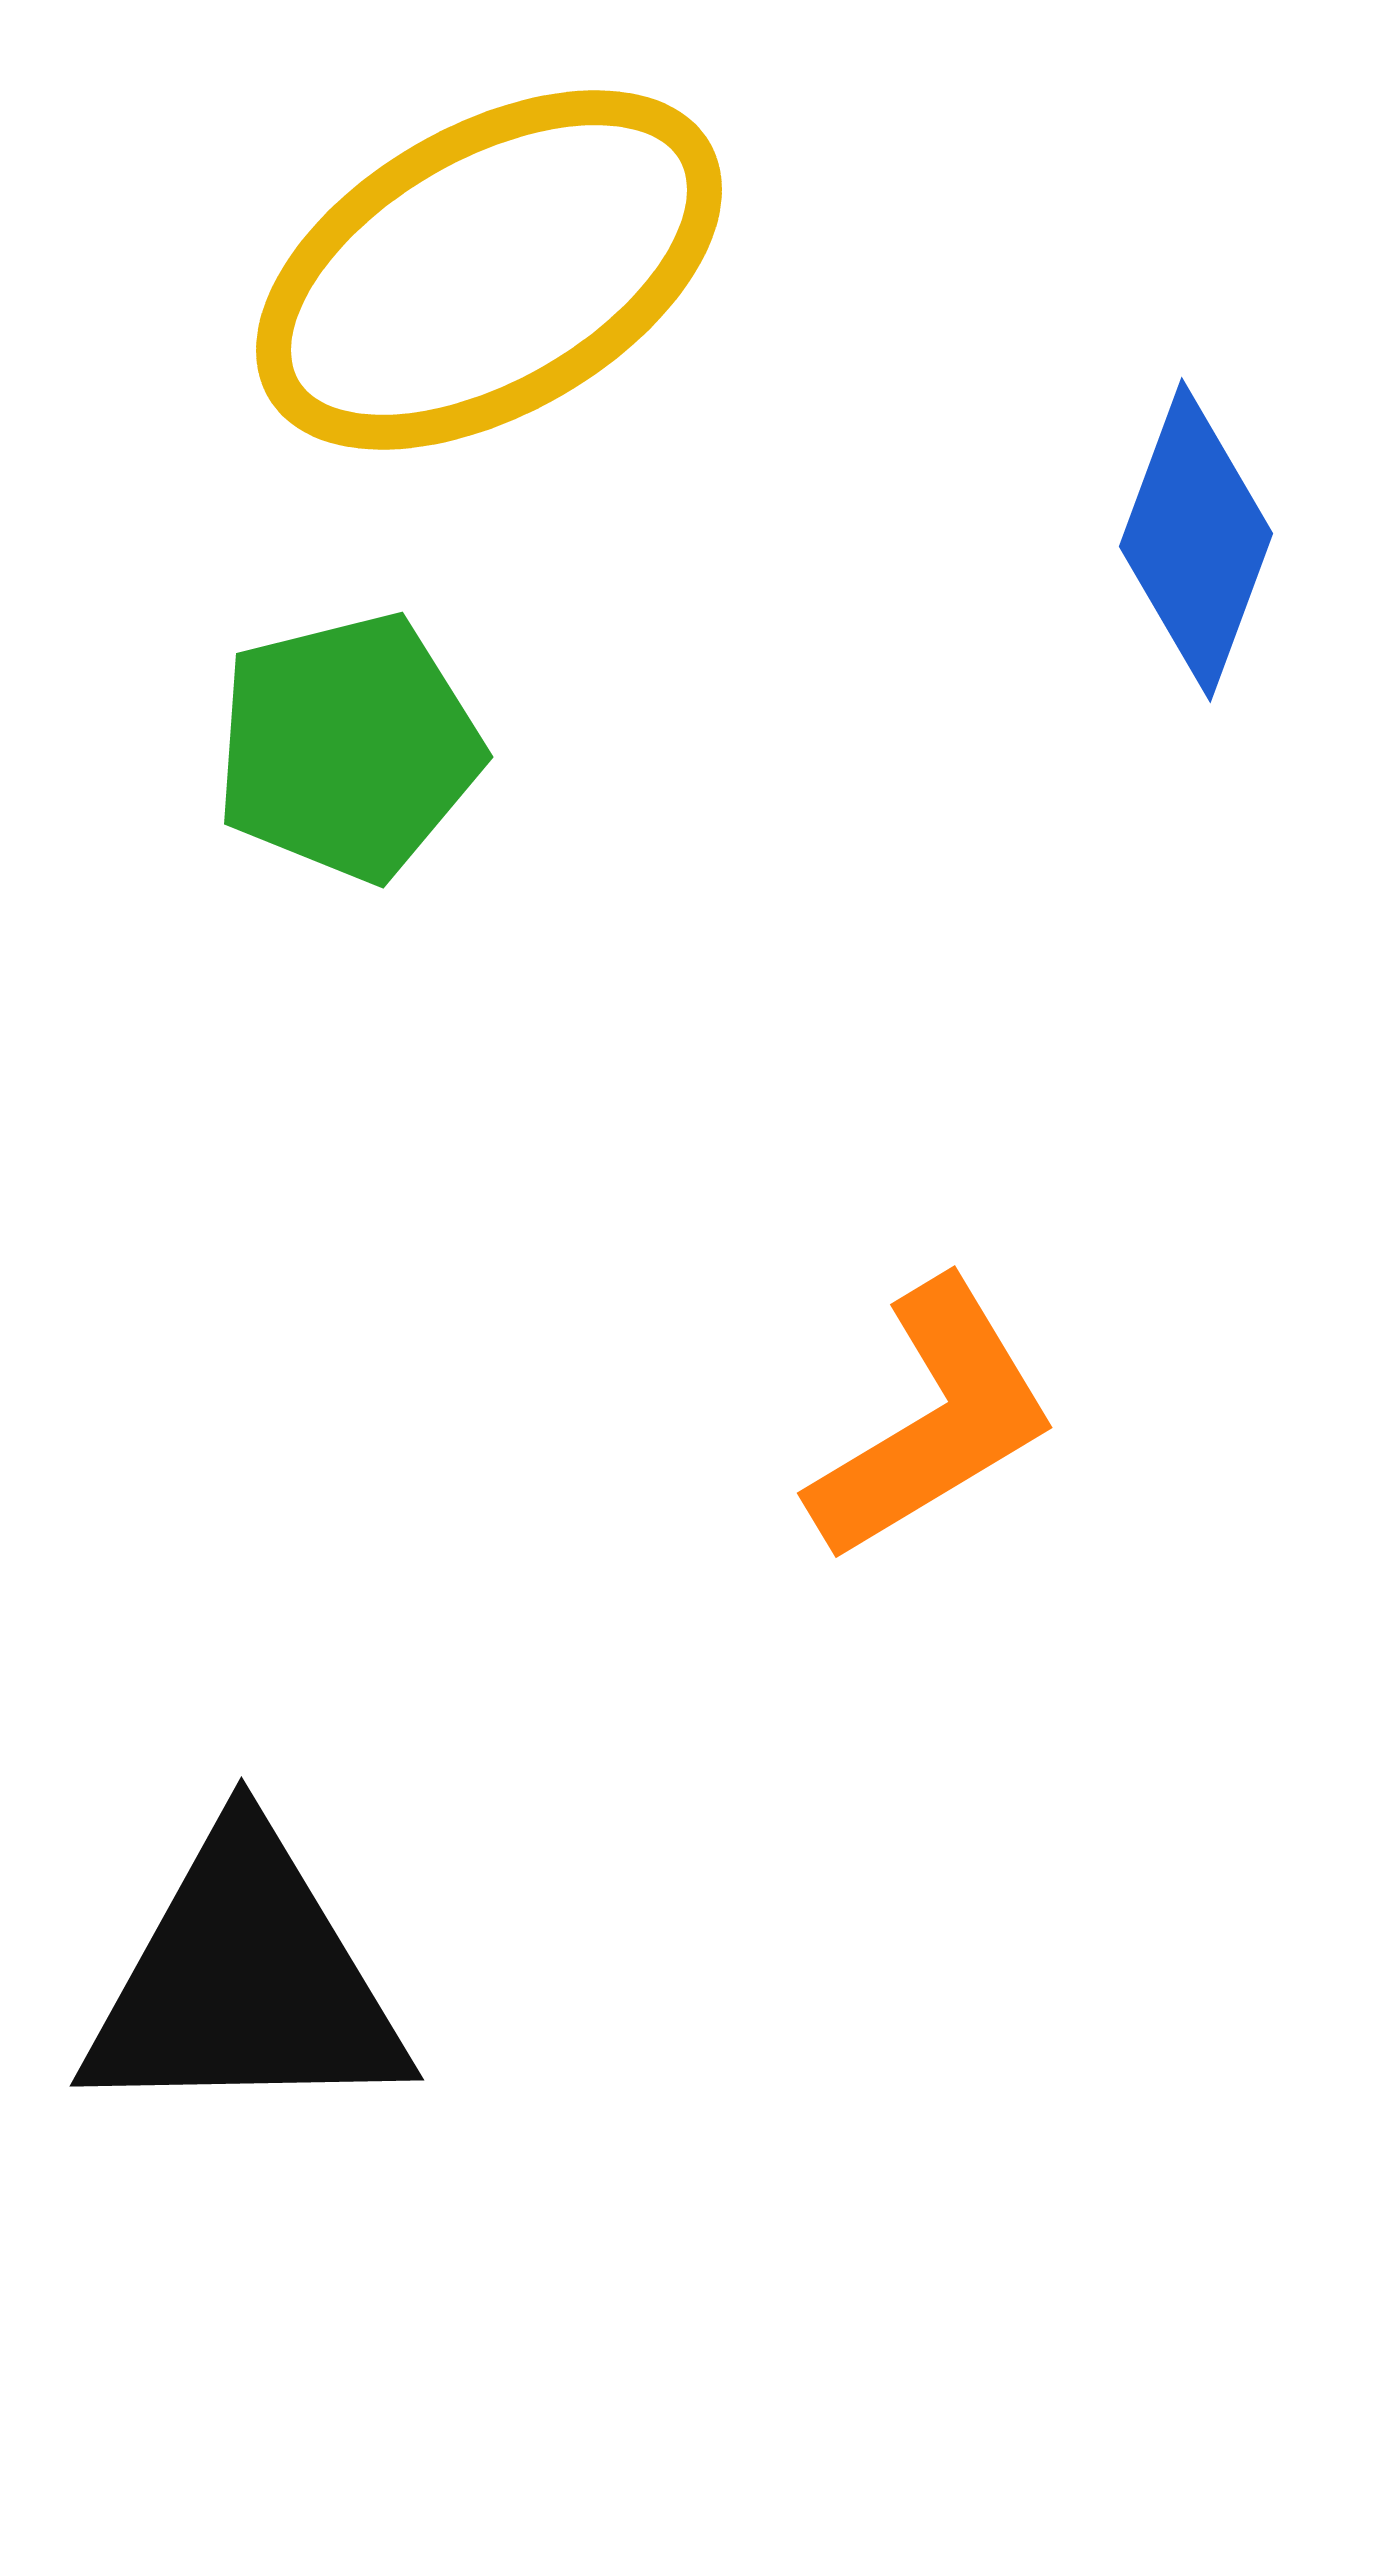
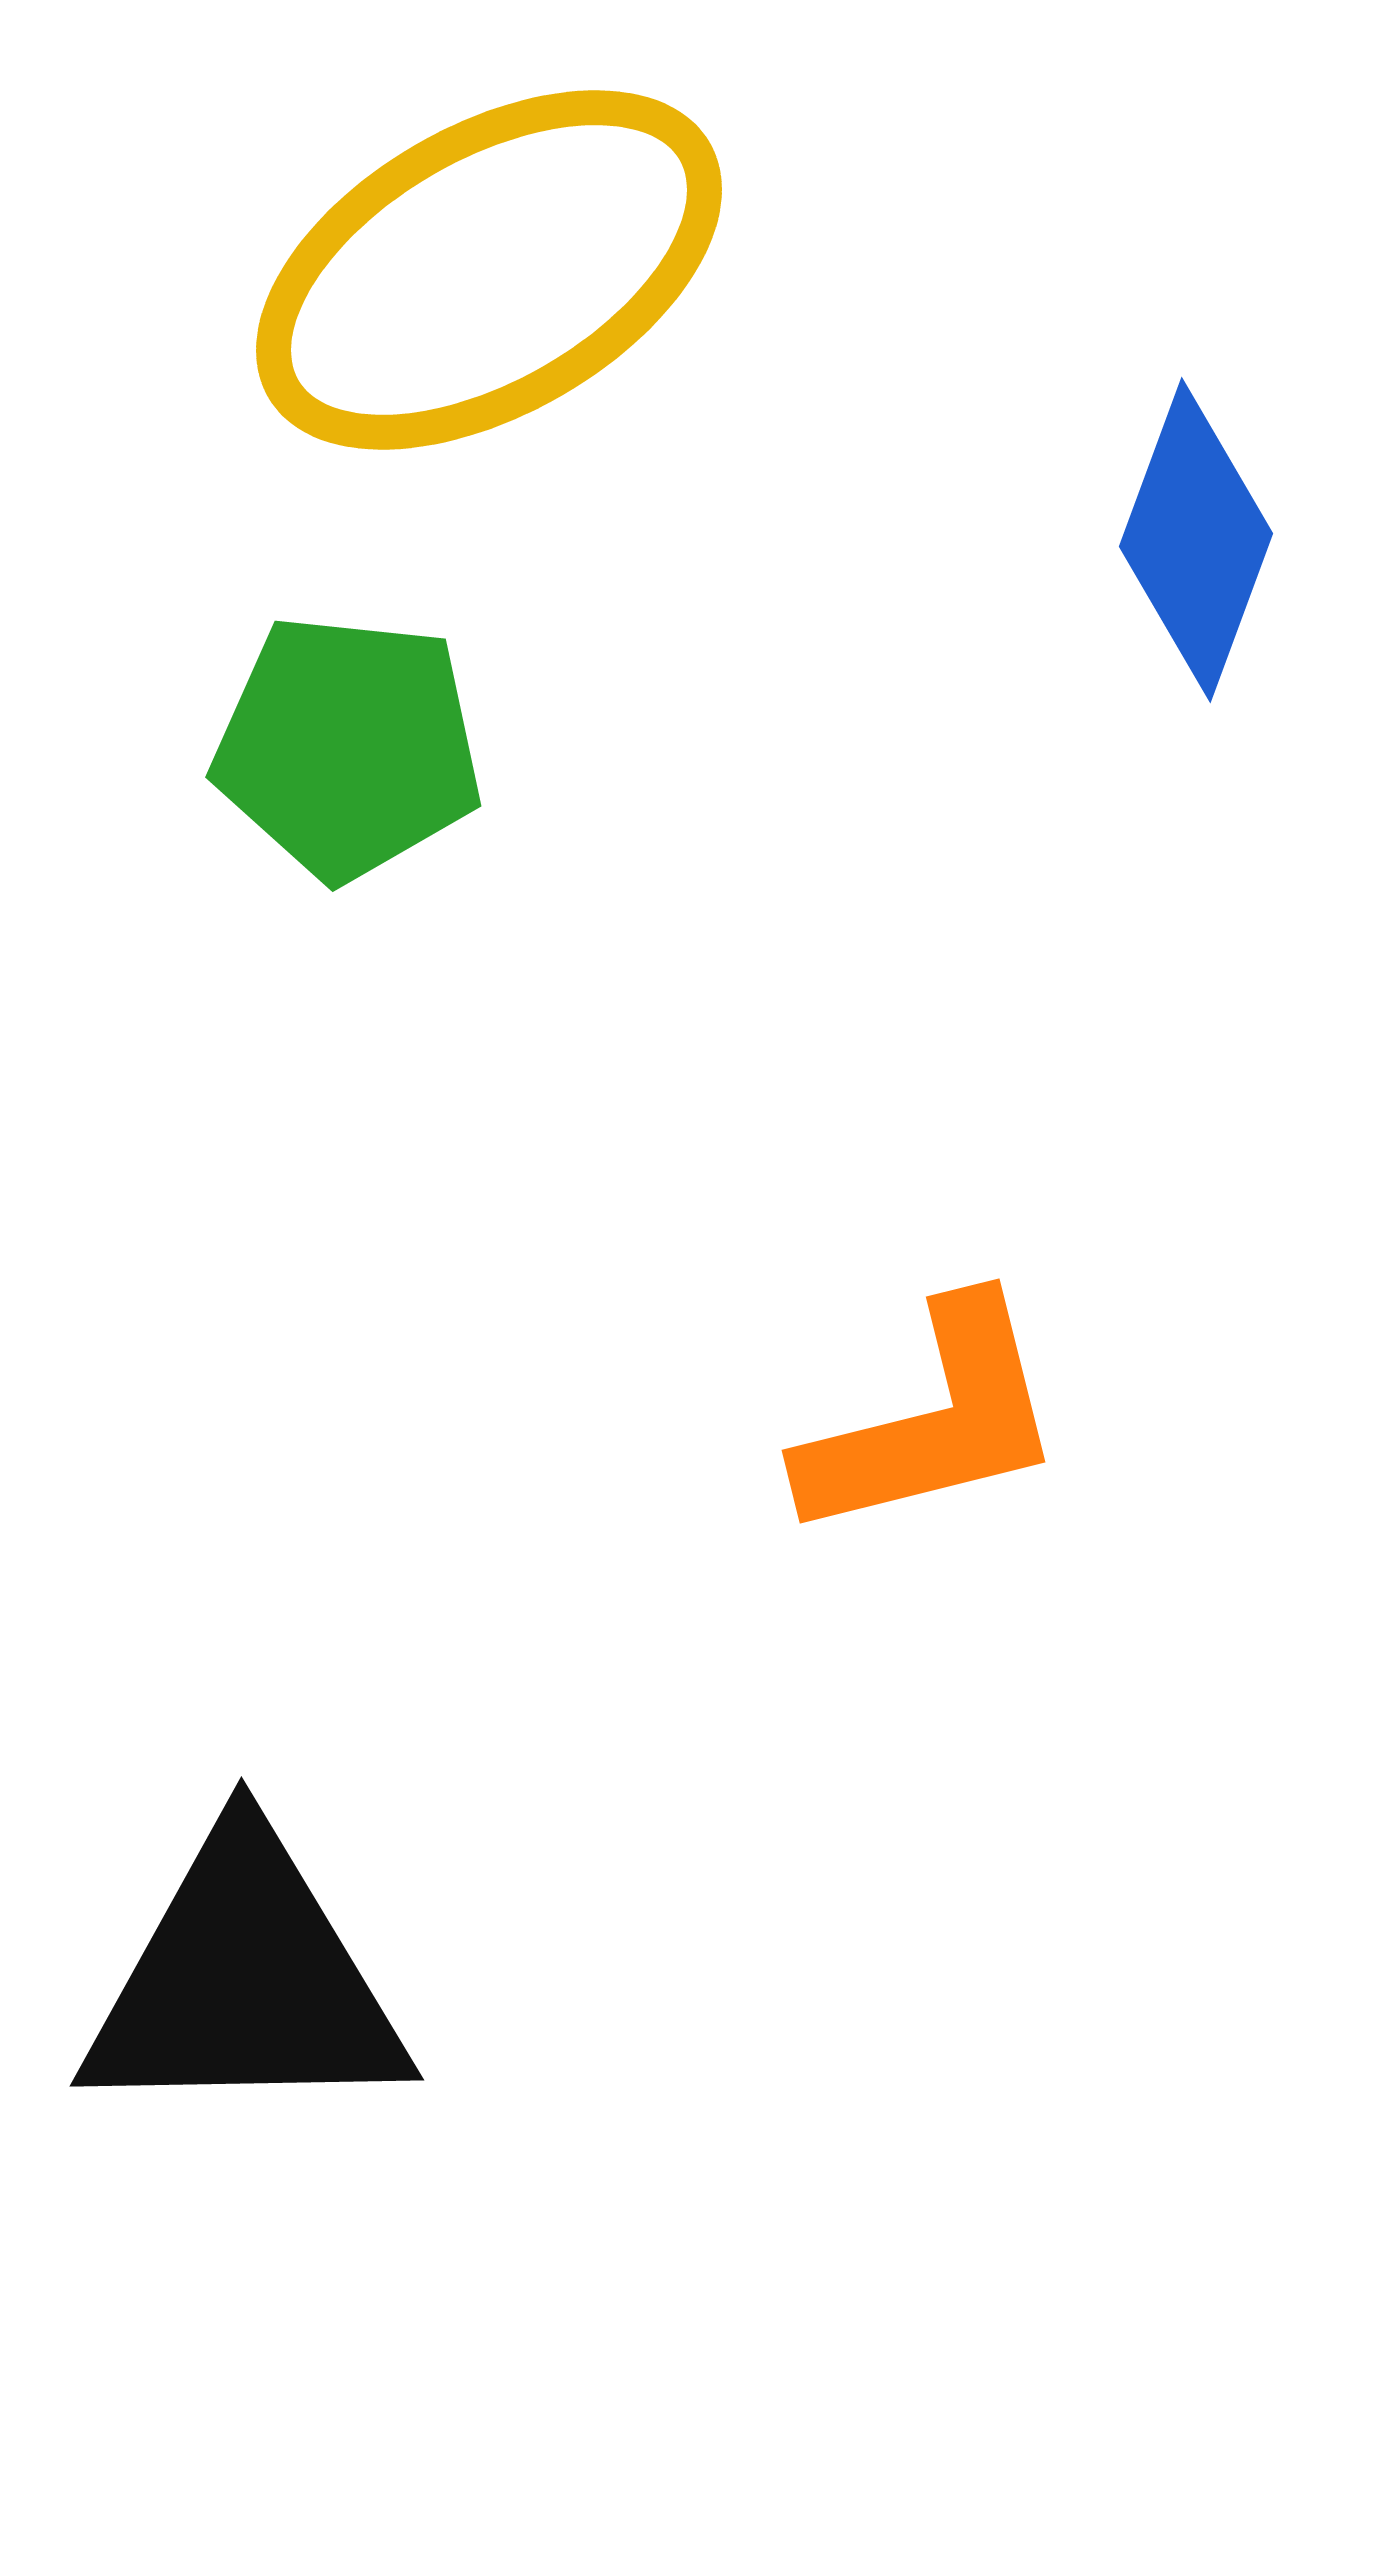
green pentagon: rotated 20 degrees clockwise
orange L-shape: rotated 17 degrees clockwise
